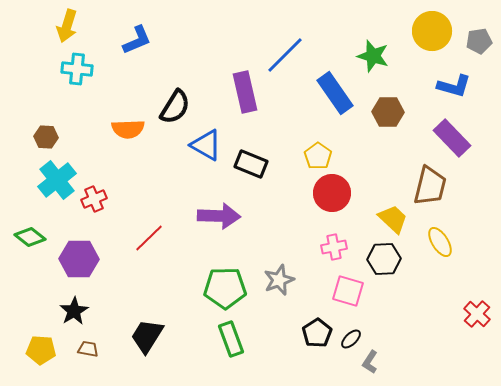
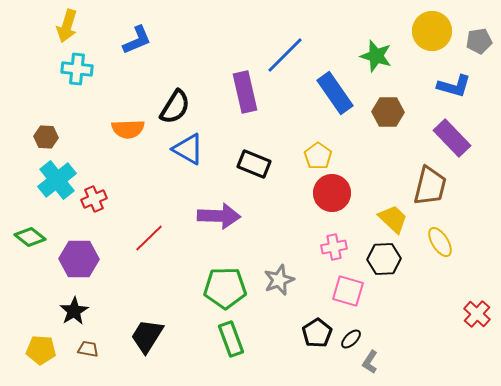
green star at (373, 56): moved 3 px right
blue triangle at (206, 145): moved 18 px left, 4 px down
black rectangle at (251, 164): moved 3 px right
